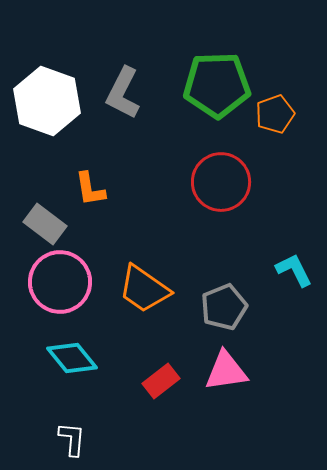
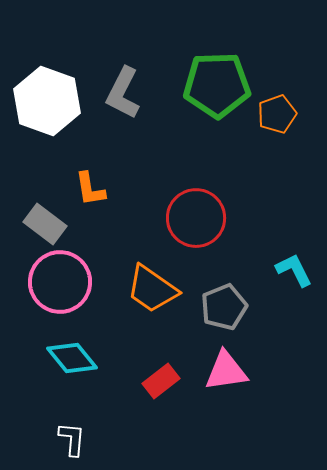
orange pentagon: moved 2 px right
red circle: moved 25 px left, 36 px down
orange trapezoid: moved 8 px right
